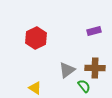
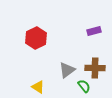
yellow triangle: moved 3 px right, 1 px up
